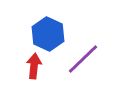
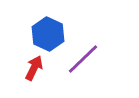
red arrow: moved 2 px down; rotated 20 degrees clockwise
